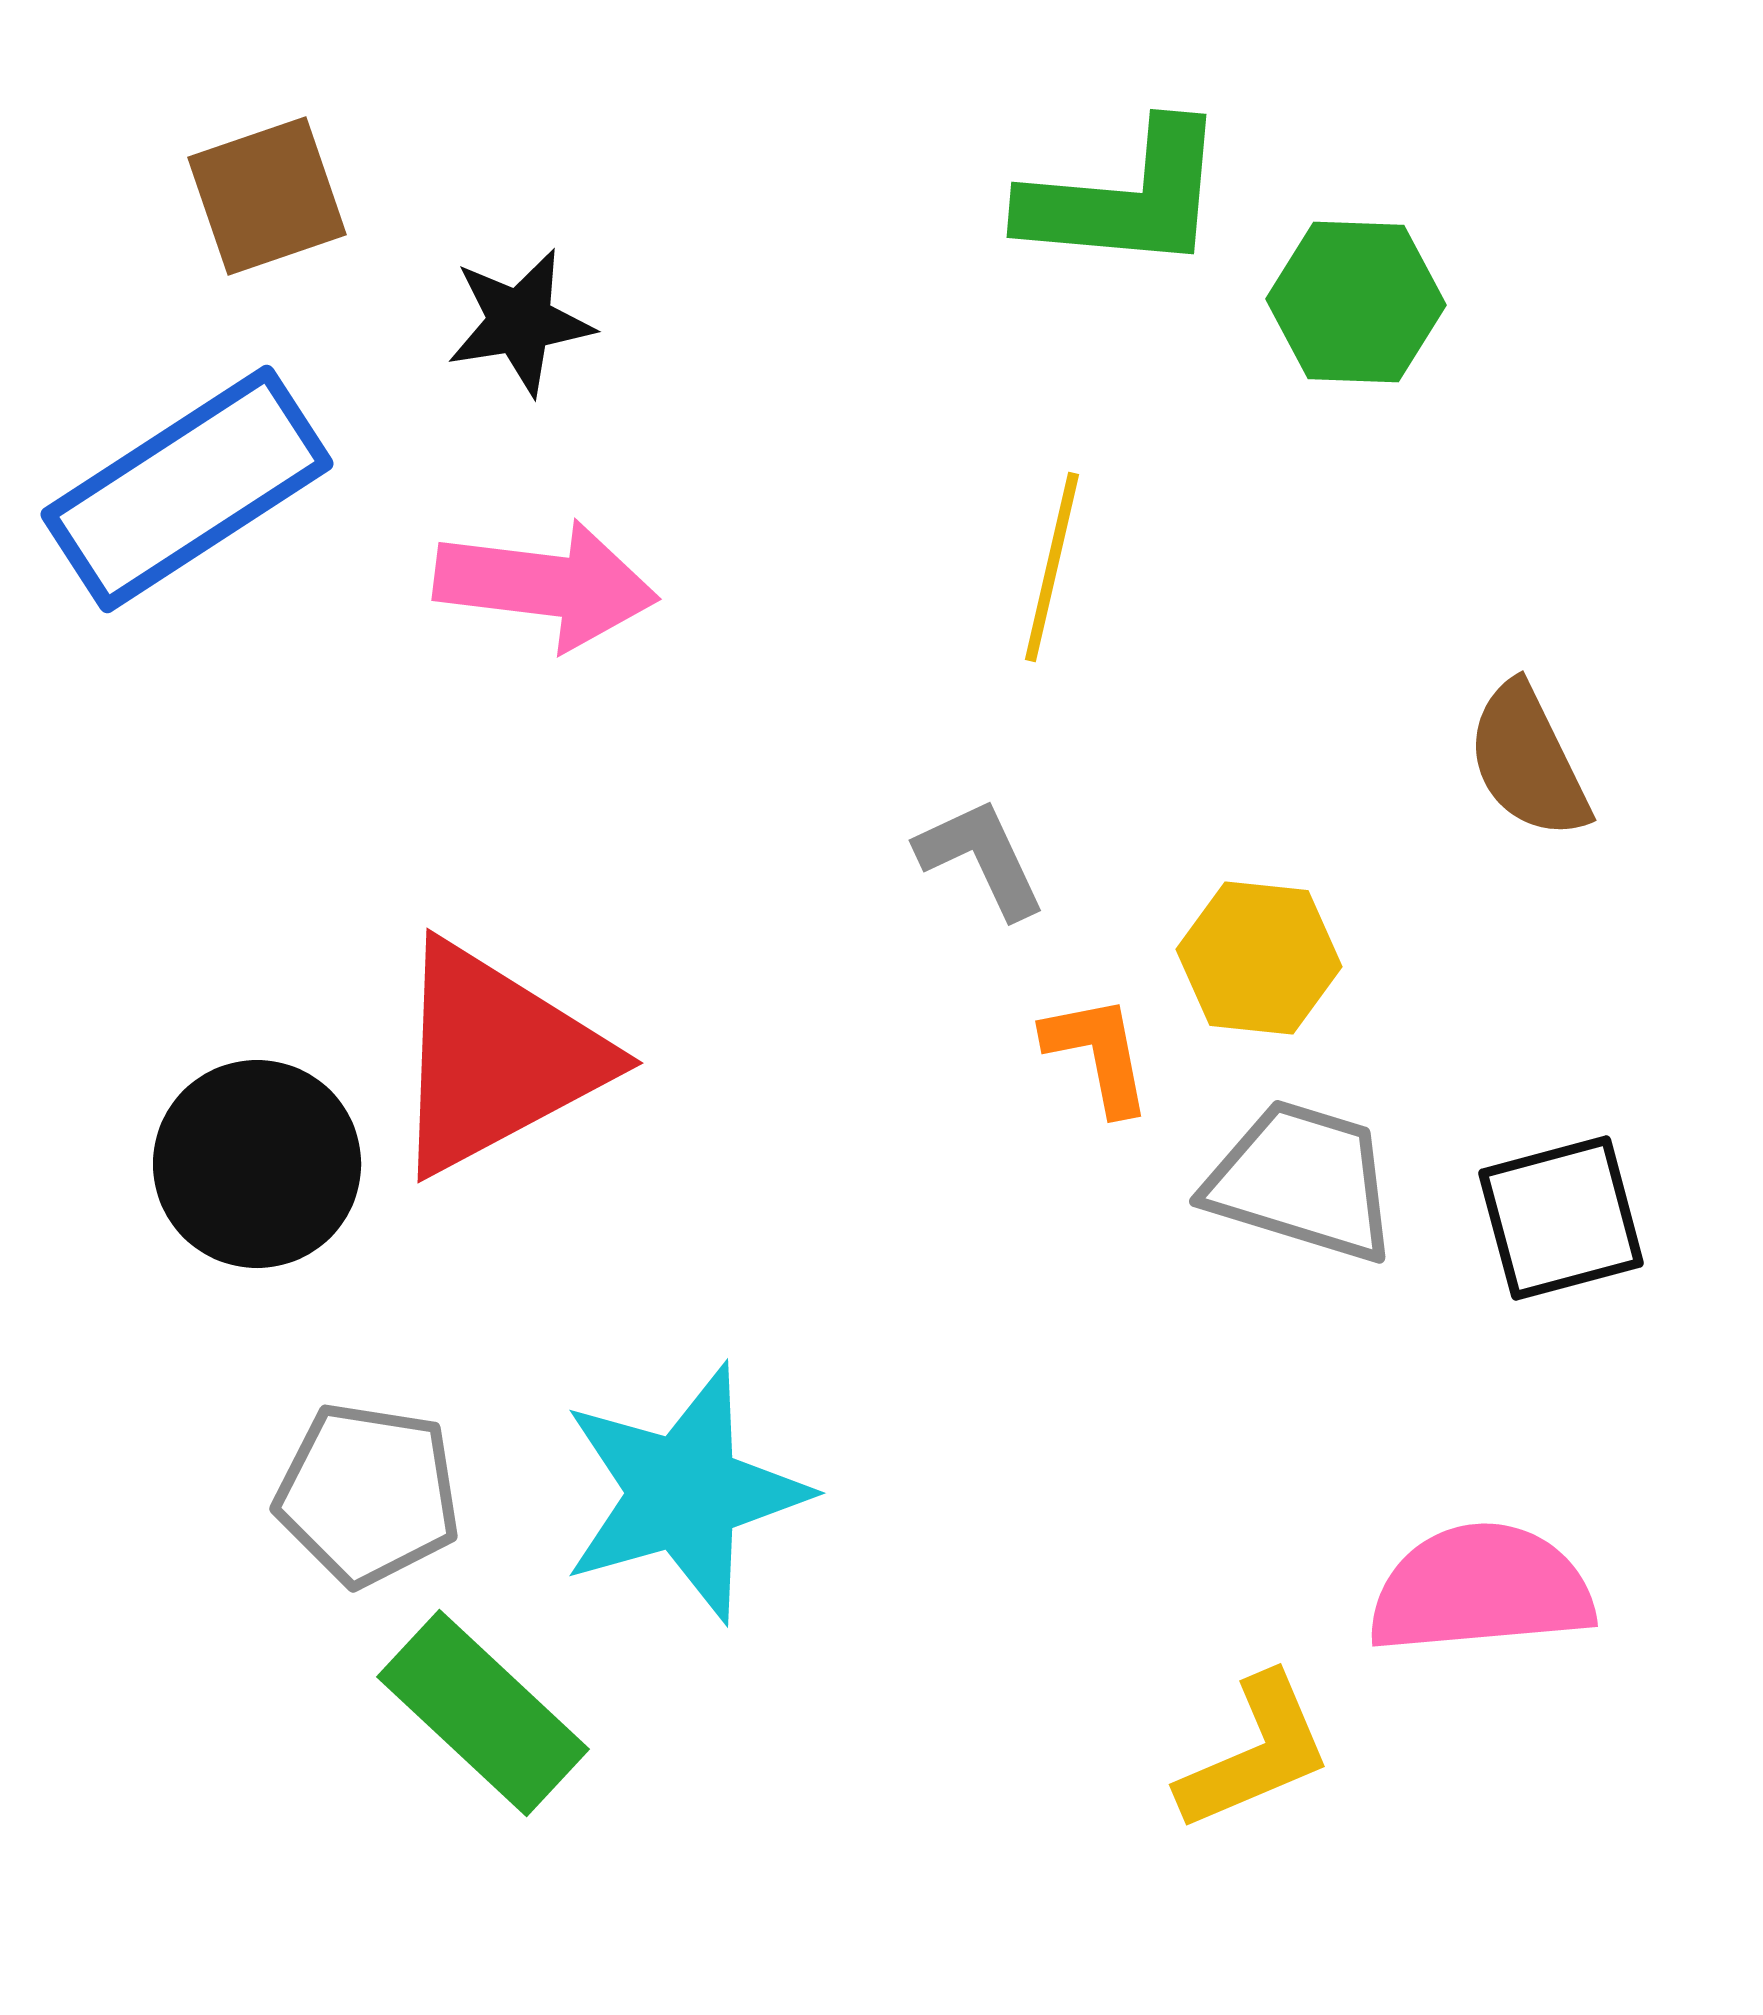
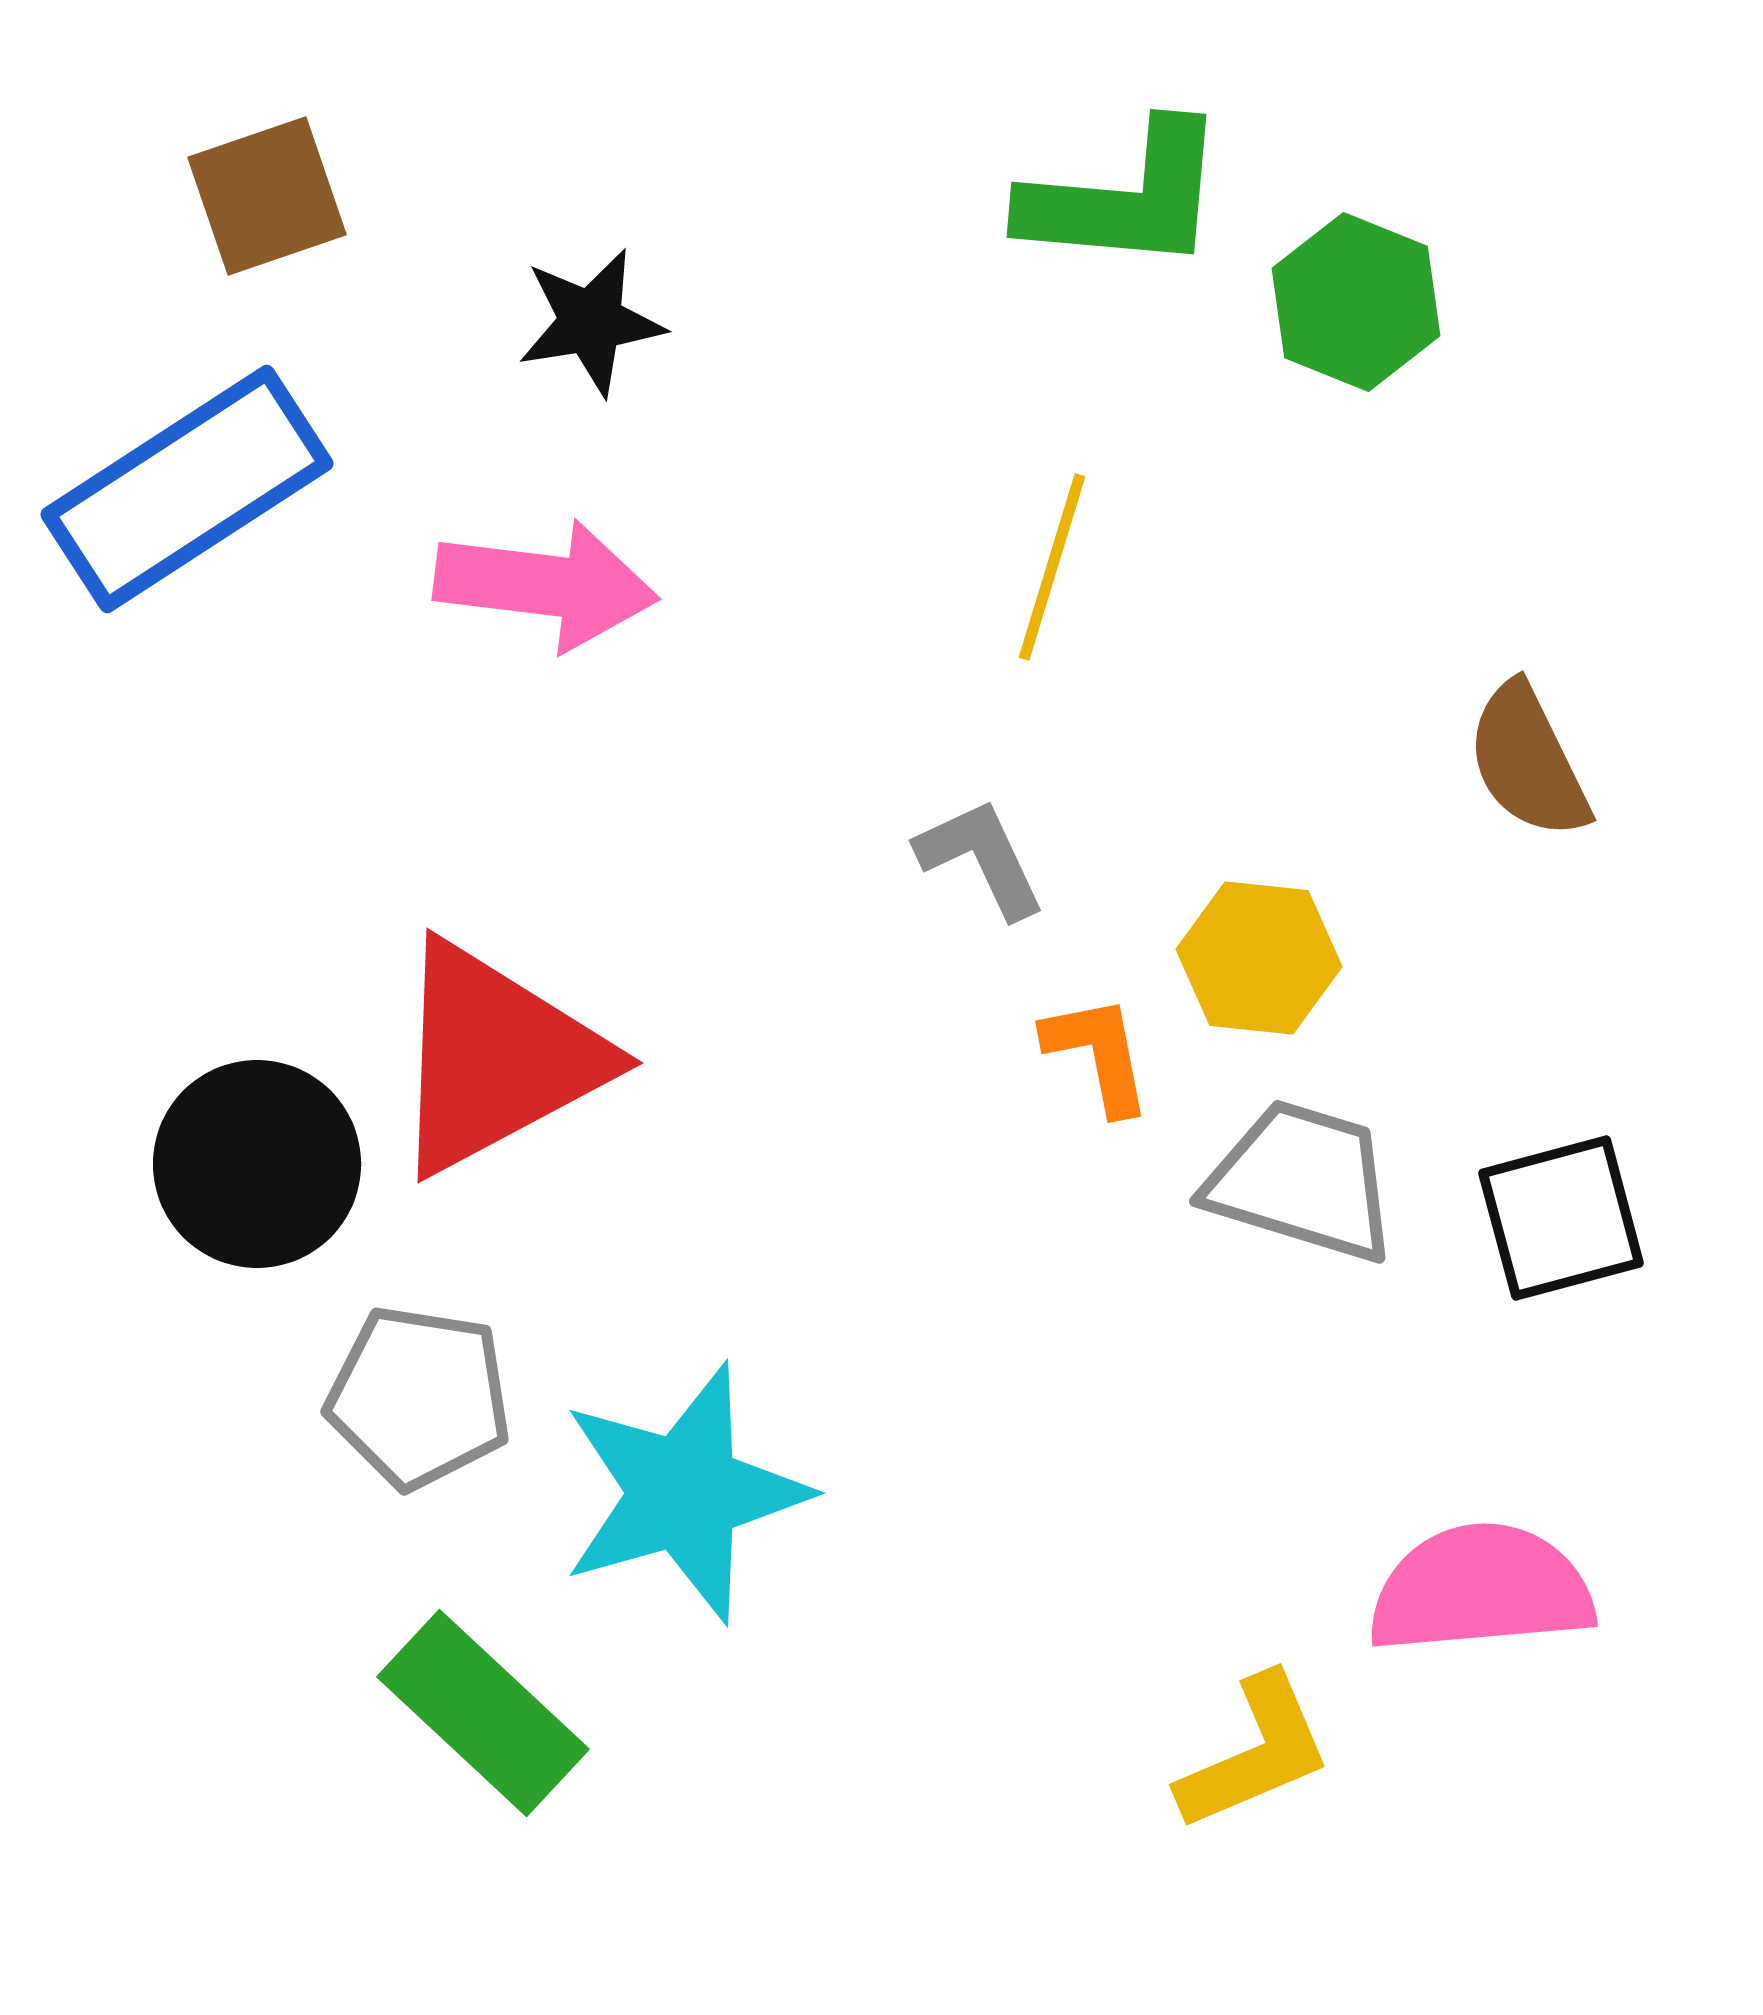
green hexagon: rotated 20 degrees clockwise
black star: moved 71 px right
yellow line: rotated 4 degrees clockwise
gray pentagon: moved 51 px right, 97 px up
